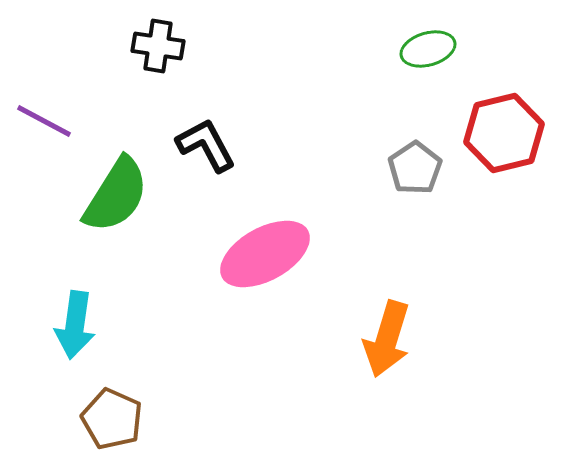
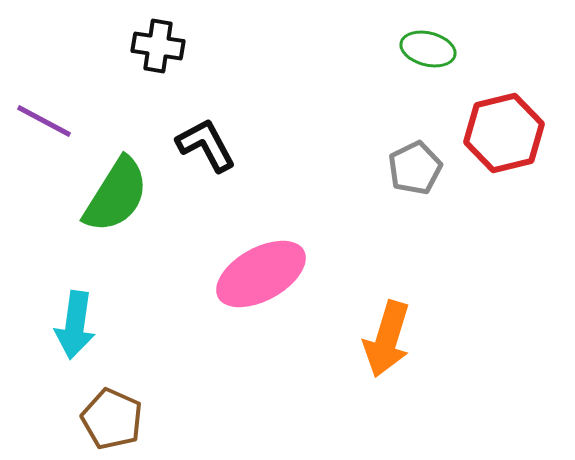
green ellipse: rotated 30 degrees clockwise
gray pentagon: rotated 8 degrees clockwise
pink ellipse: moved 4 px left, 20 px down
